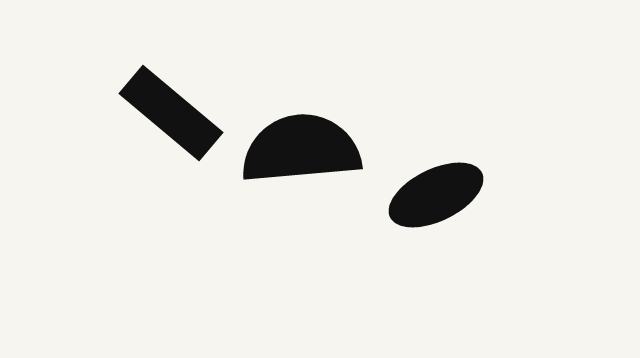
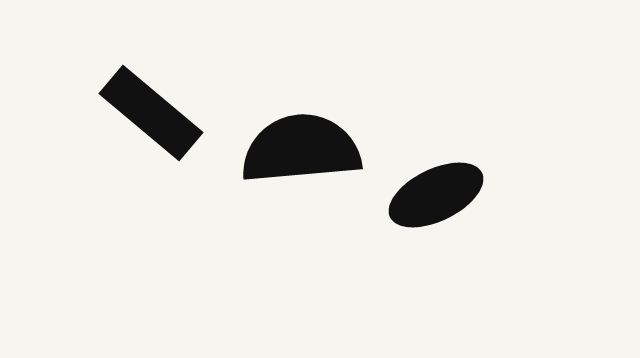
black rectangle: moved 20 px left
